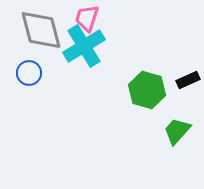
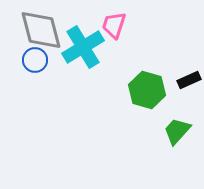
pink trapezoid: moved 27 px right, 7 px down
cyan cross: moved 1 px left, 1 px down
blue circle: moved 6 px right, 13 px up
black rectangle: moved 1 px right
